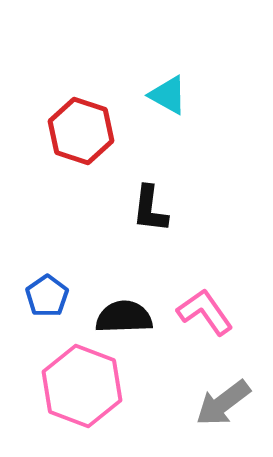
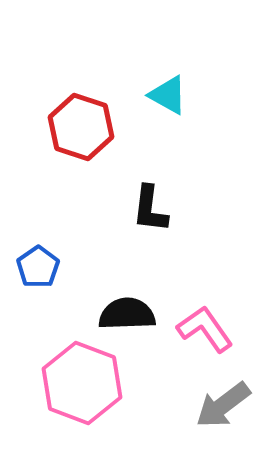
red hexagon: moved 4 px up
blue pentagon: moved 9 px left, 29 px up
pink L-shape: moved 17 px down
black semicircle: moved 3 px right, 3 px up
pink hexagon: moved 3 px up
gray arrow: moved 2 px down
